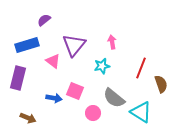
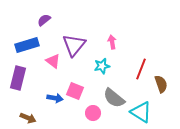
red line: moved 1 px down
blue arrow: moved 1 px right
